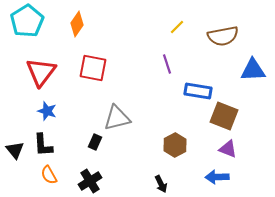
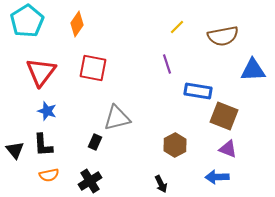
orange semicircle: rotated 72 degrees counterclockwise
